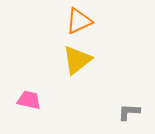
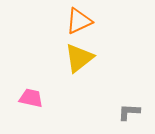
yellow triangle: moved 2 px right, 2 px up
pink trapezoid: moved 2 px right, 2 px up
